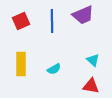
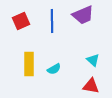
yellow rectangle: moved 8 px right
